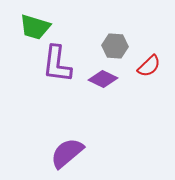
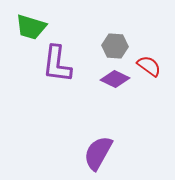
green trapezoid: moved 4 px left
red semicircle: rotated 100 degrees counterclockwise
purple diamond: moved 12 px right
purple semicircle: moved 31 px right; rotated 21 degrees counterclockwise
